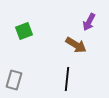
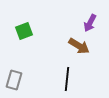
purple arrow: moved 1 px right, 1 px down
brown arrow: moved 3 px right, 1 px down
